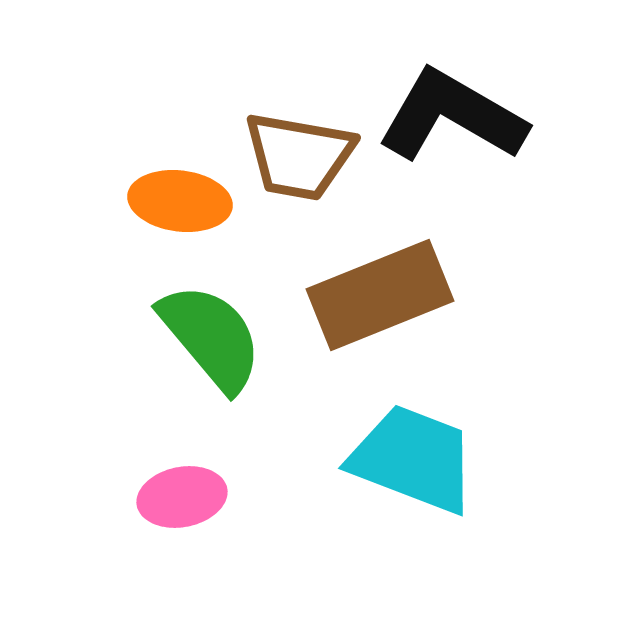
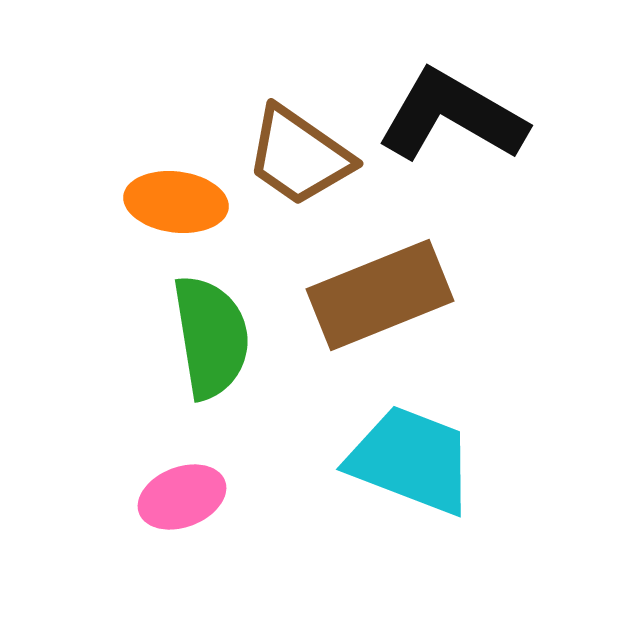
brown trapezoid: rotated 25 degrees clockwise
orange ellipse: moved 4 px left, 1 px down
green semicircle: rotated 31 degrees clockwise
cyan trapezoid: moved 2 px left, 1 px down
pink ellipse: rotated 10 degrees counterclockwise
